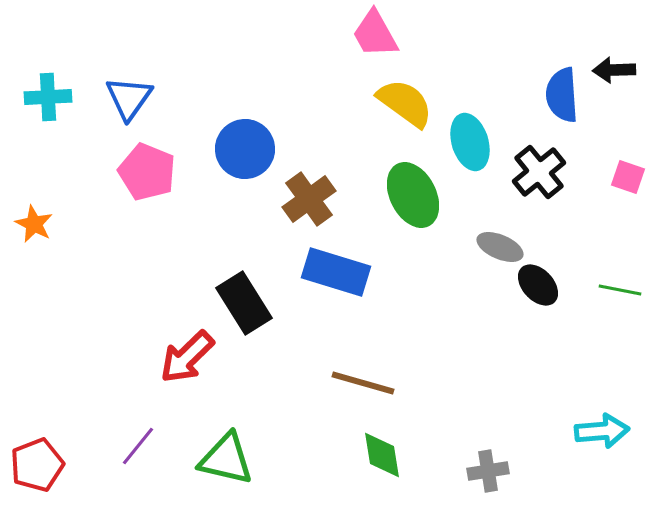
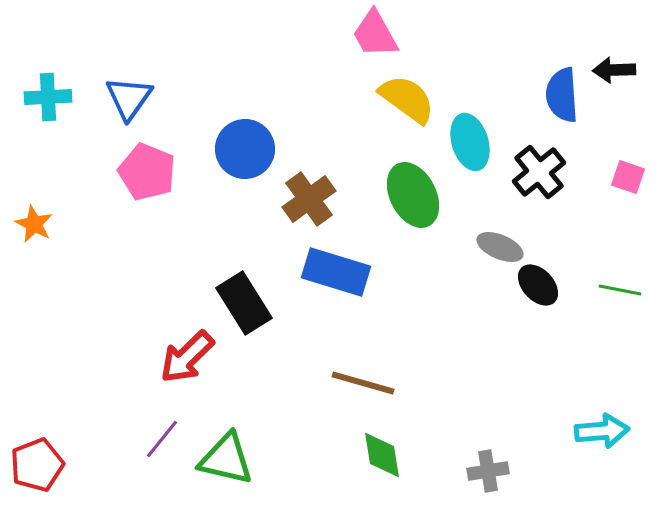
yellow semicircle: moved 2 px right, 4 px up
purple line: moved 24 px right, 7 px up
